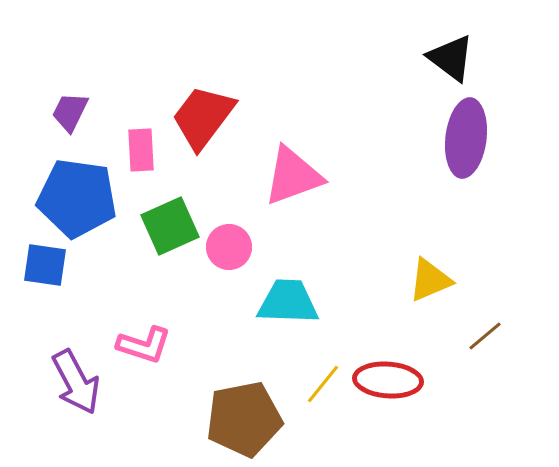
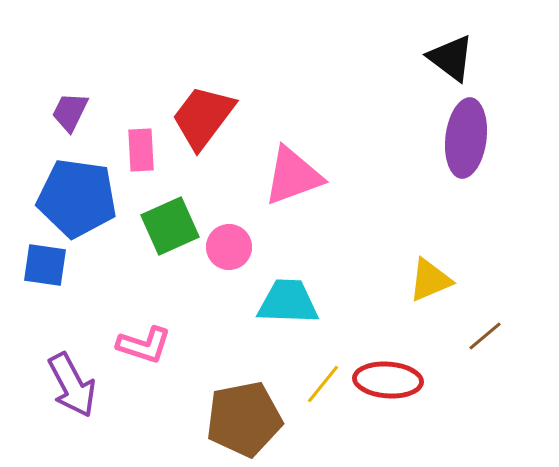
purple arrow: moved 4 px left, 3 px down
